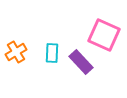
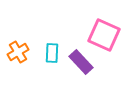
orange cross: moved 2 px right
